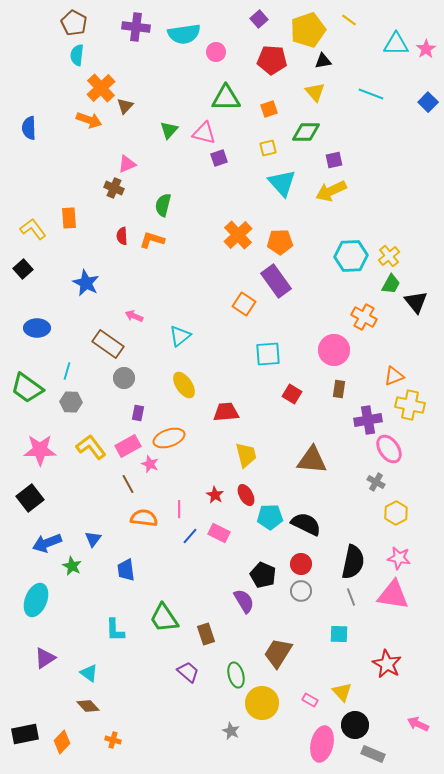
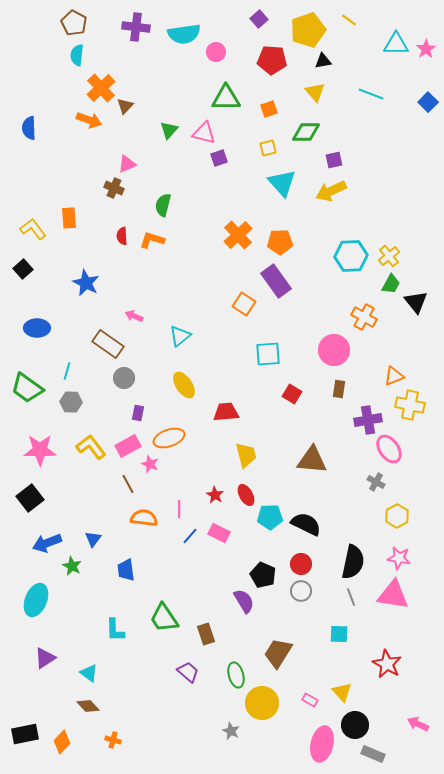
yellow hexagon at (396, 513): moved 1 px right, 3 px down
